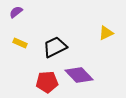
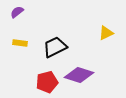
purple semicircle: moved 1 px right
yellow rectangle: rotated 16 degrees counterclockwise
purple diamond: rotated 28 degrees counterclockwise
red pentagon: rotated 10 degrees counterclockwise
